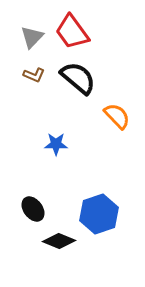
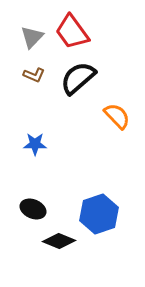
black semicircle: rotated 81 degrees counterclockwise
blue star: moved 21 px left
black ellipse: rotated 30 degrees counterclockwise
